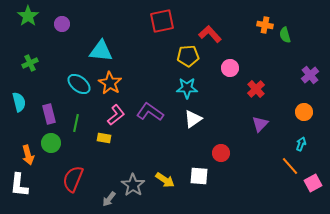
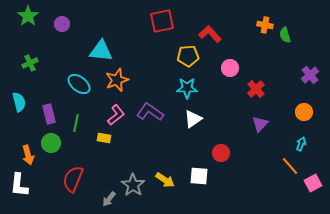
orange star: moved 7 px right, 3 px up; rotated 20 degrees clockwise
